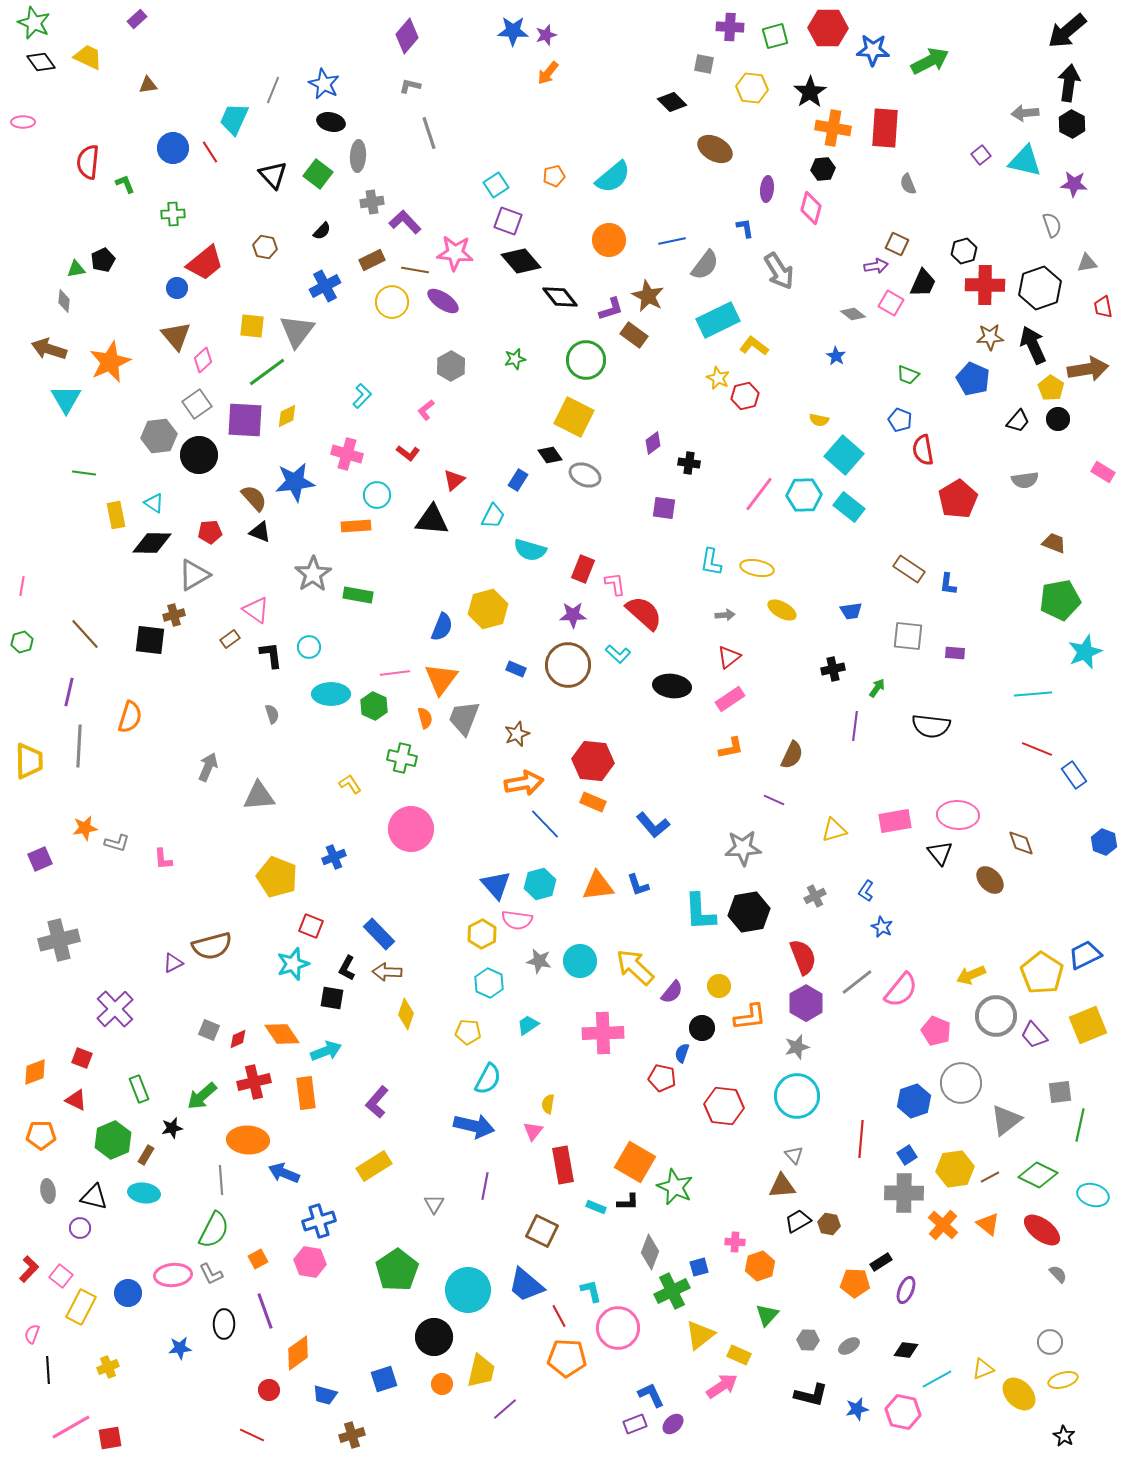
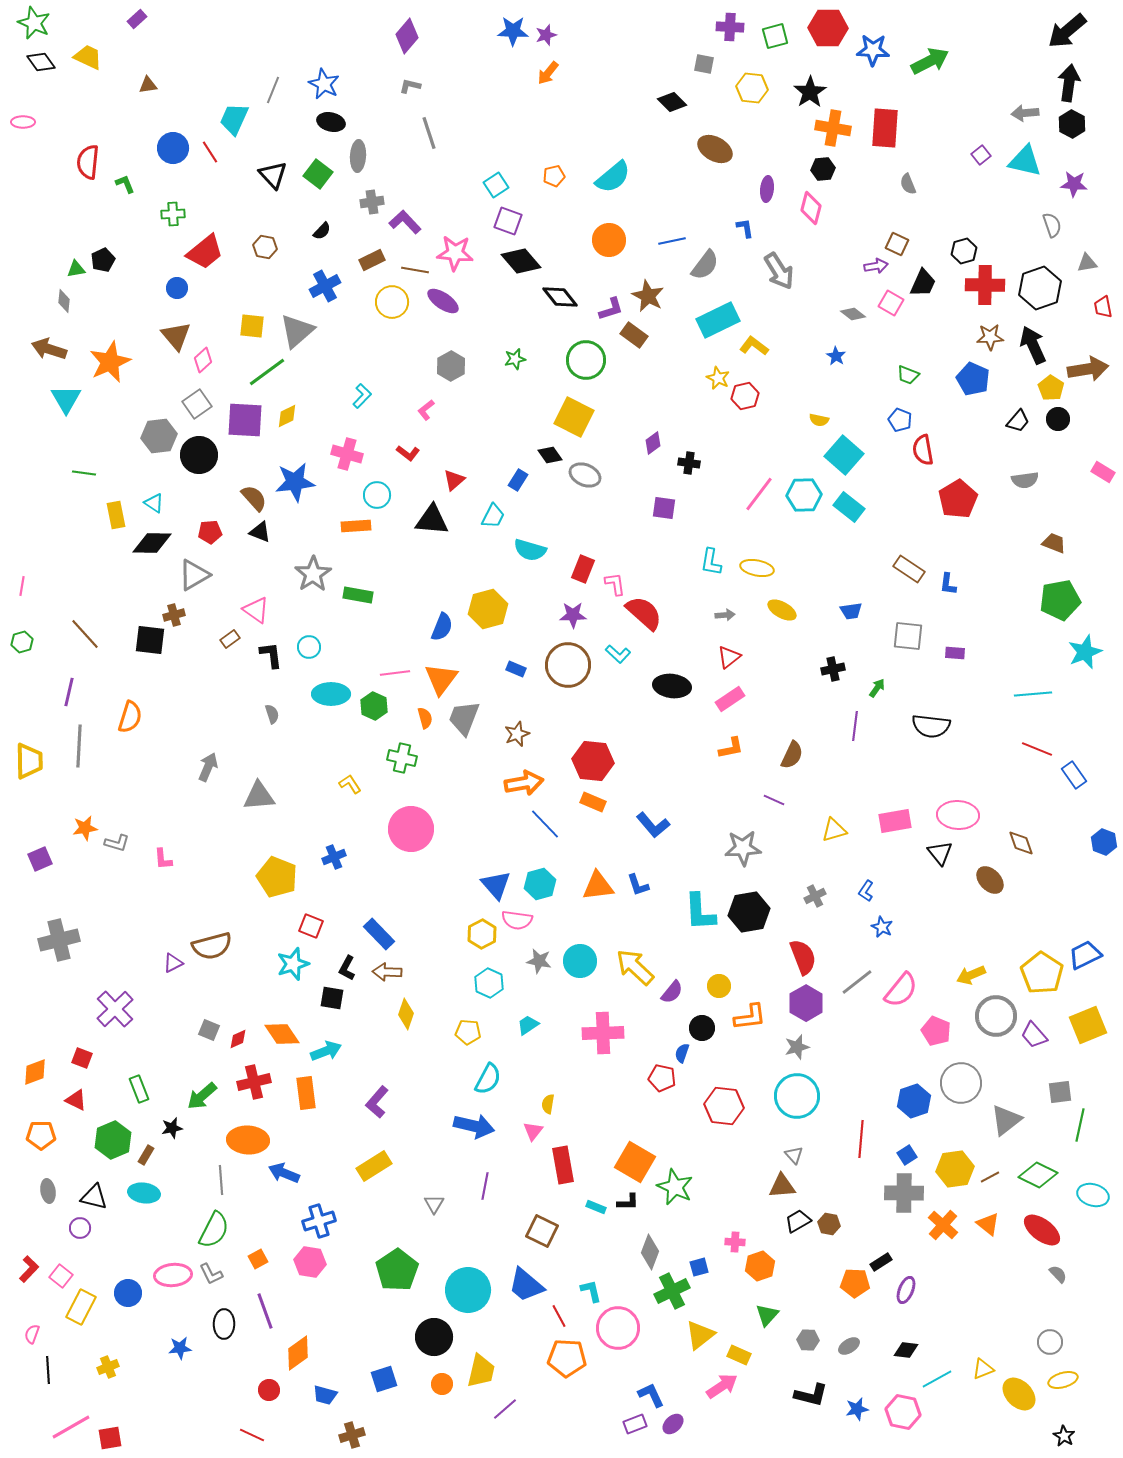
red trapezoid at (205, 263): moved 11 px up
gray triangle at (297, 331): rotated 12 degrees clockwise
